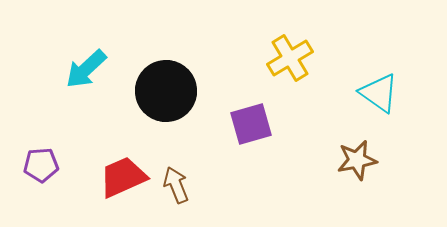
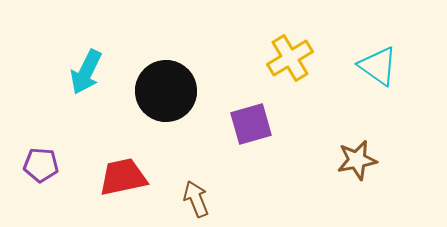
cyan arrow: moved 3 px down; rotated 21 degrees counterclockwise
cyan triangle: moved 1 px left, 27 px up
purple pentagon: rotated 8 degrees clockwise
red trapezoid: rotated 12 degrees clockwise
brown arrow: moved 20 px right, 14 px down
